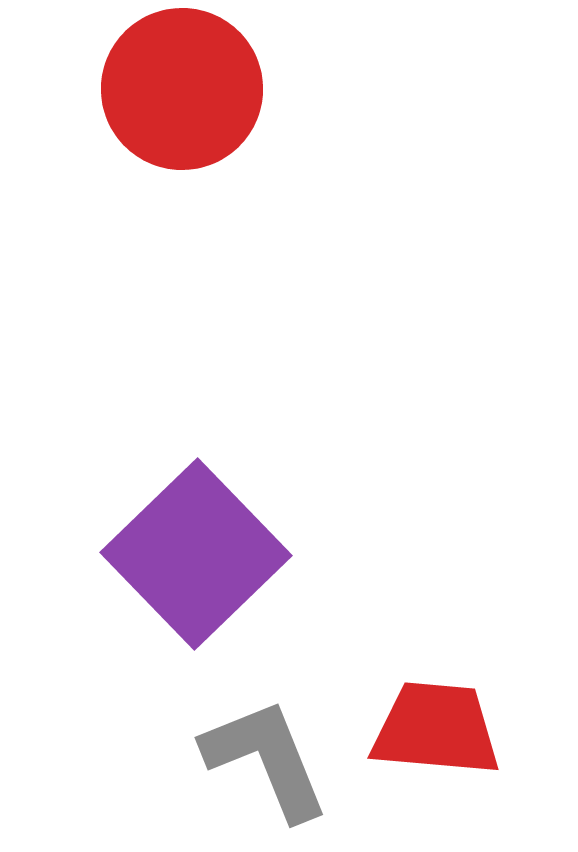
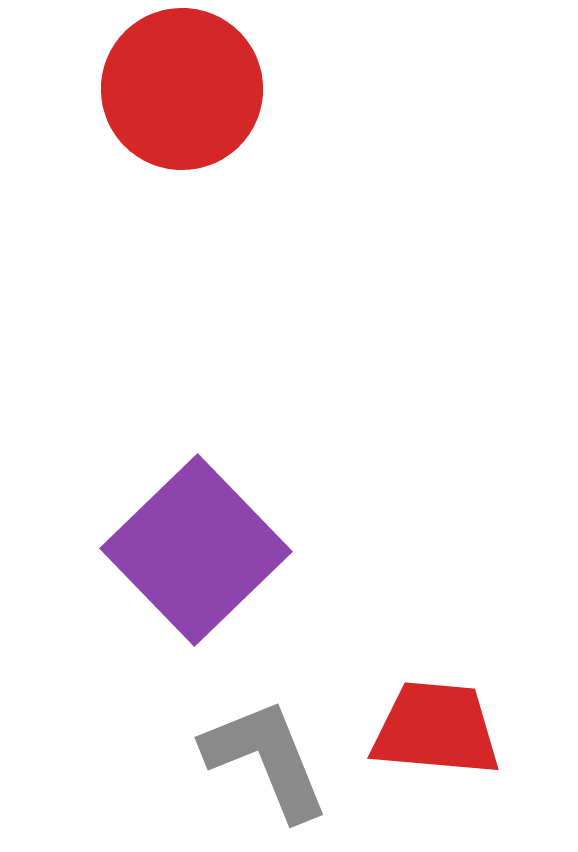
purple square: moved 4 px up
